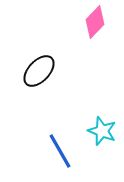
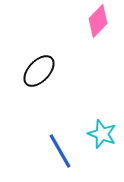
pink diamond: moved 3 px right, 1 px up
cyan star: moved 3 px down
